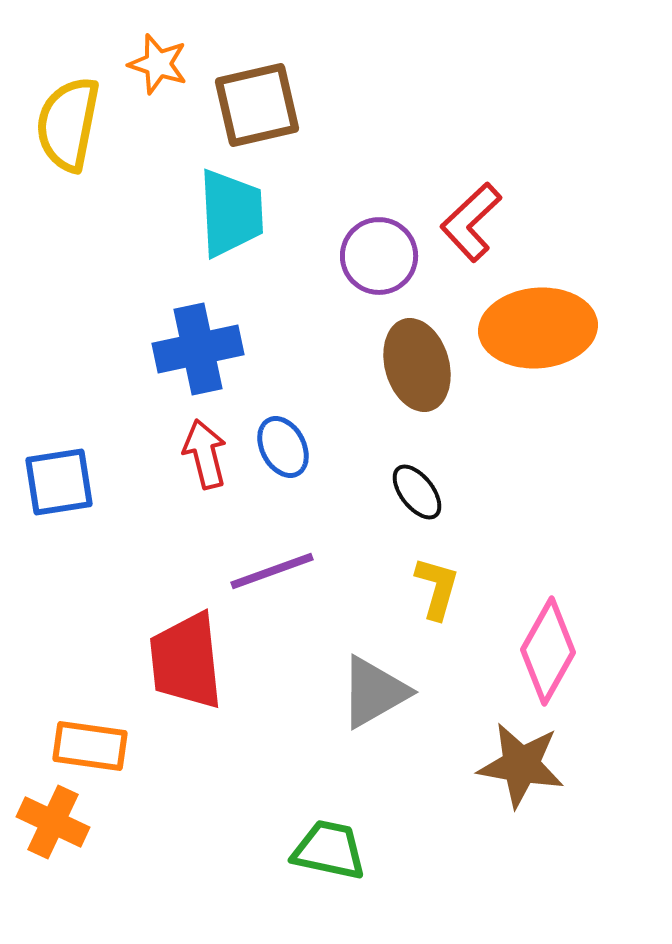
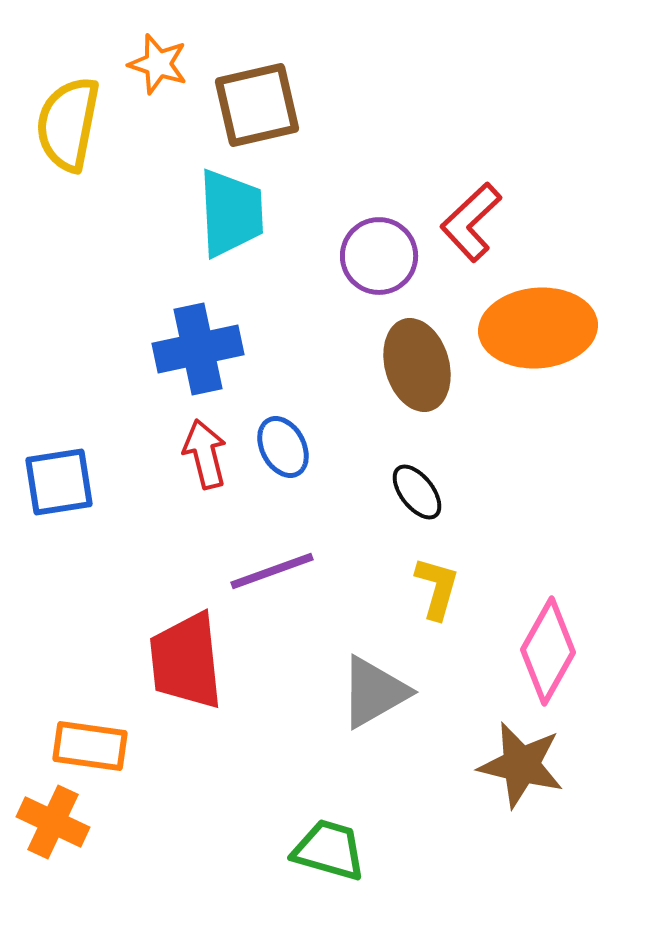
brown star: rotated 4 degrees clockwise
green trapezoid: rotated 4 degrees clockwise
